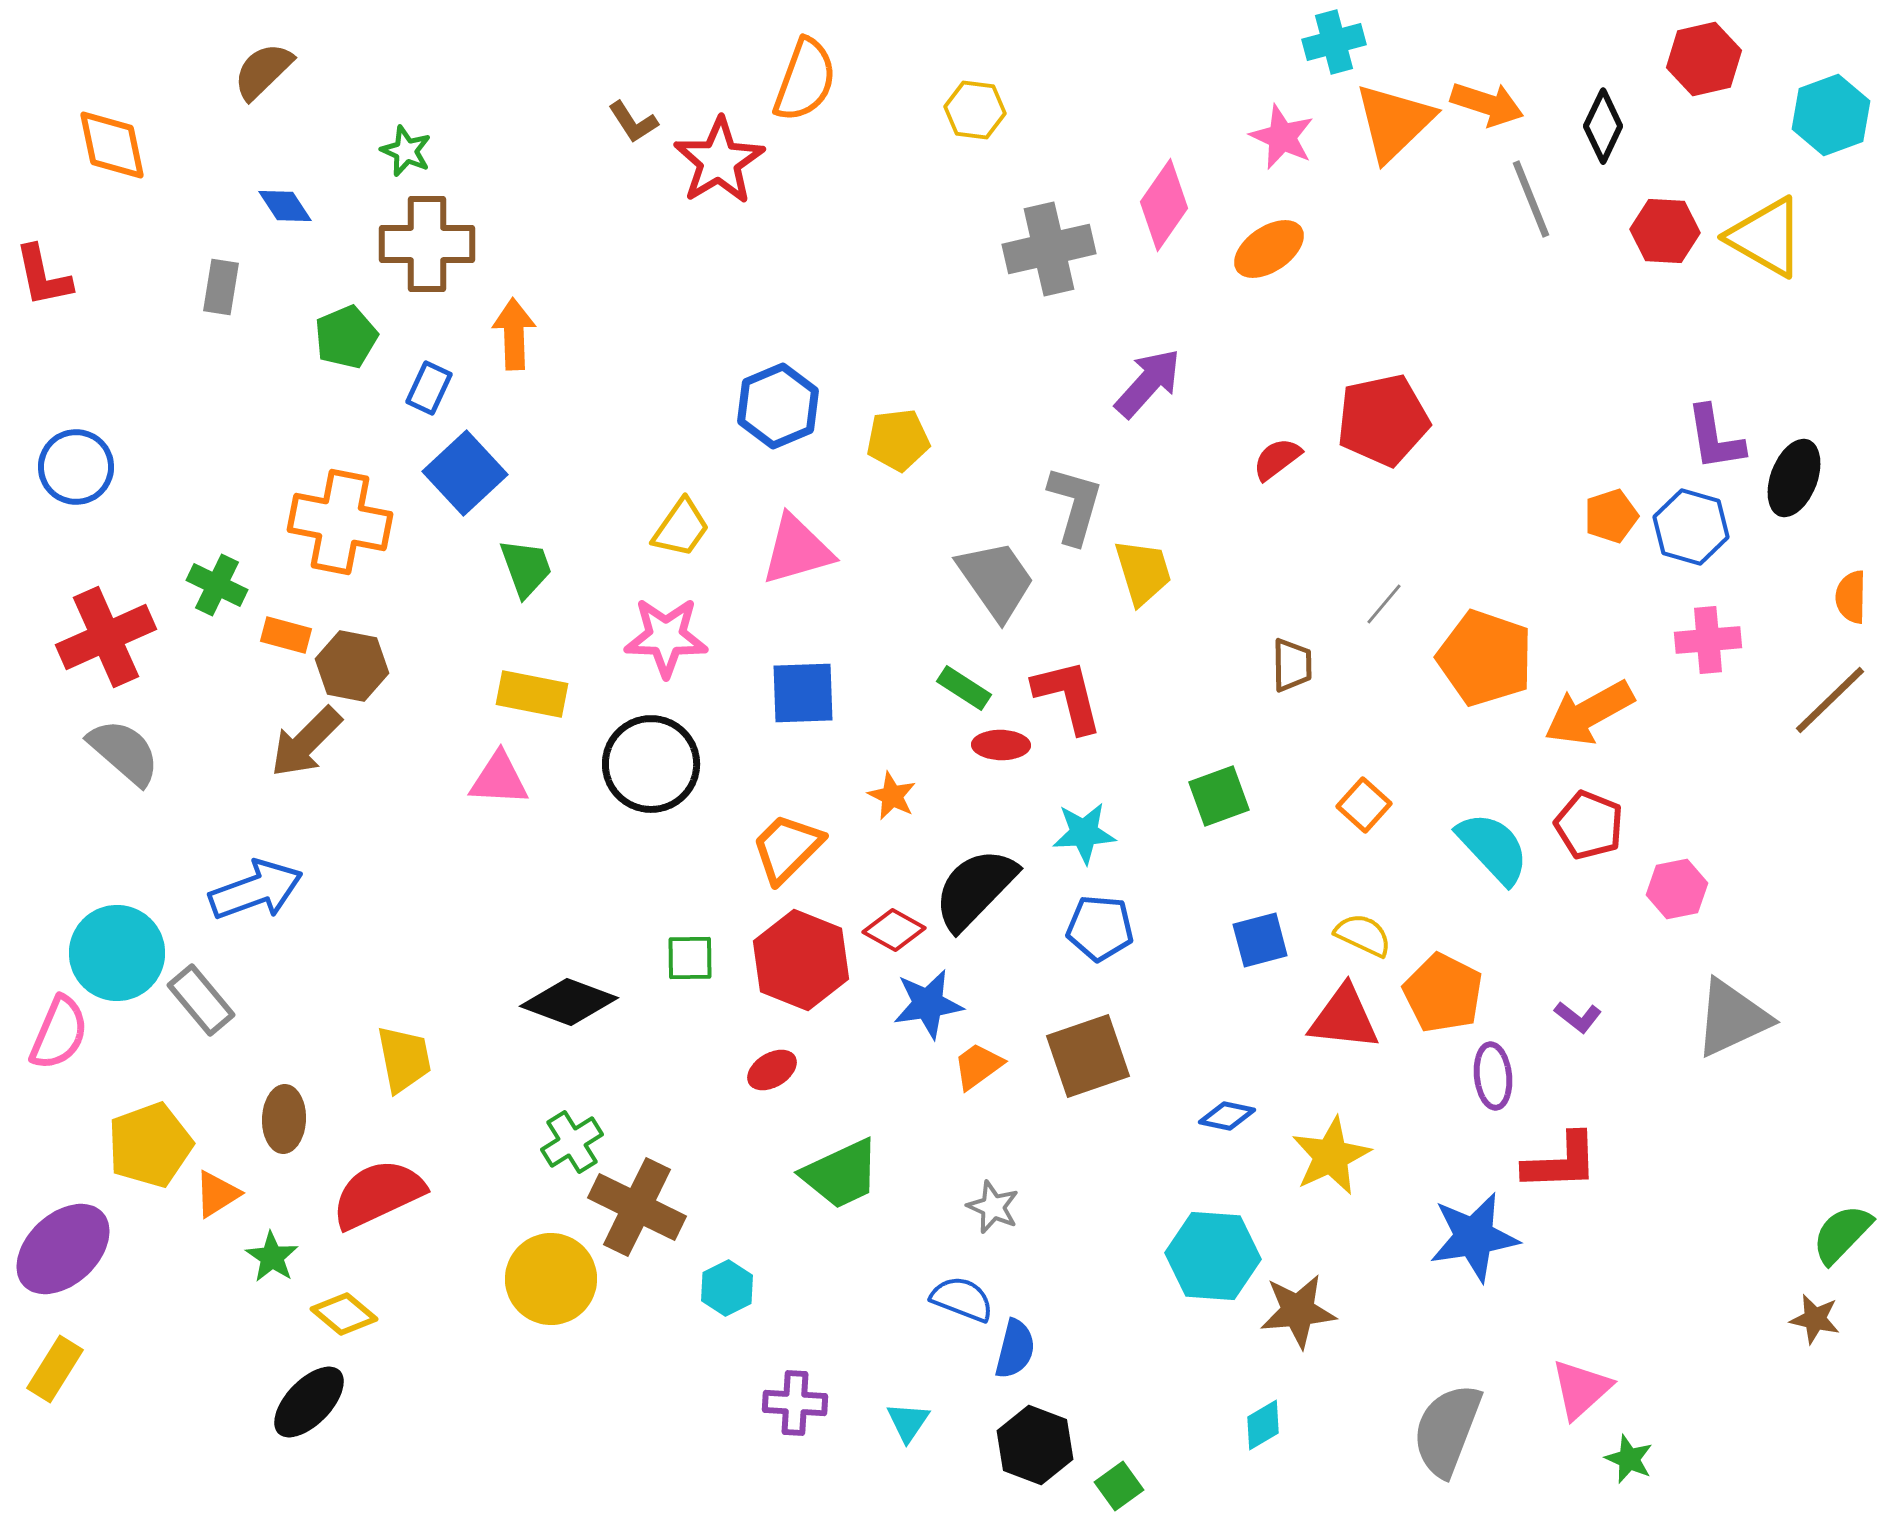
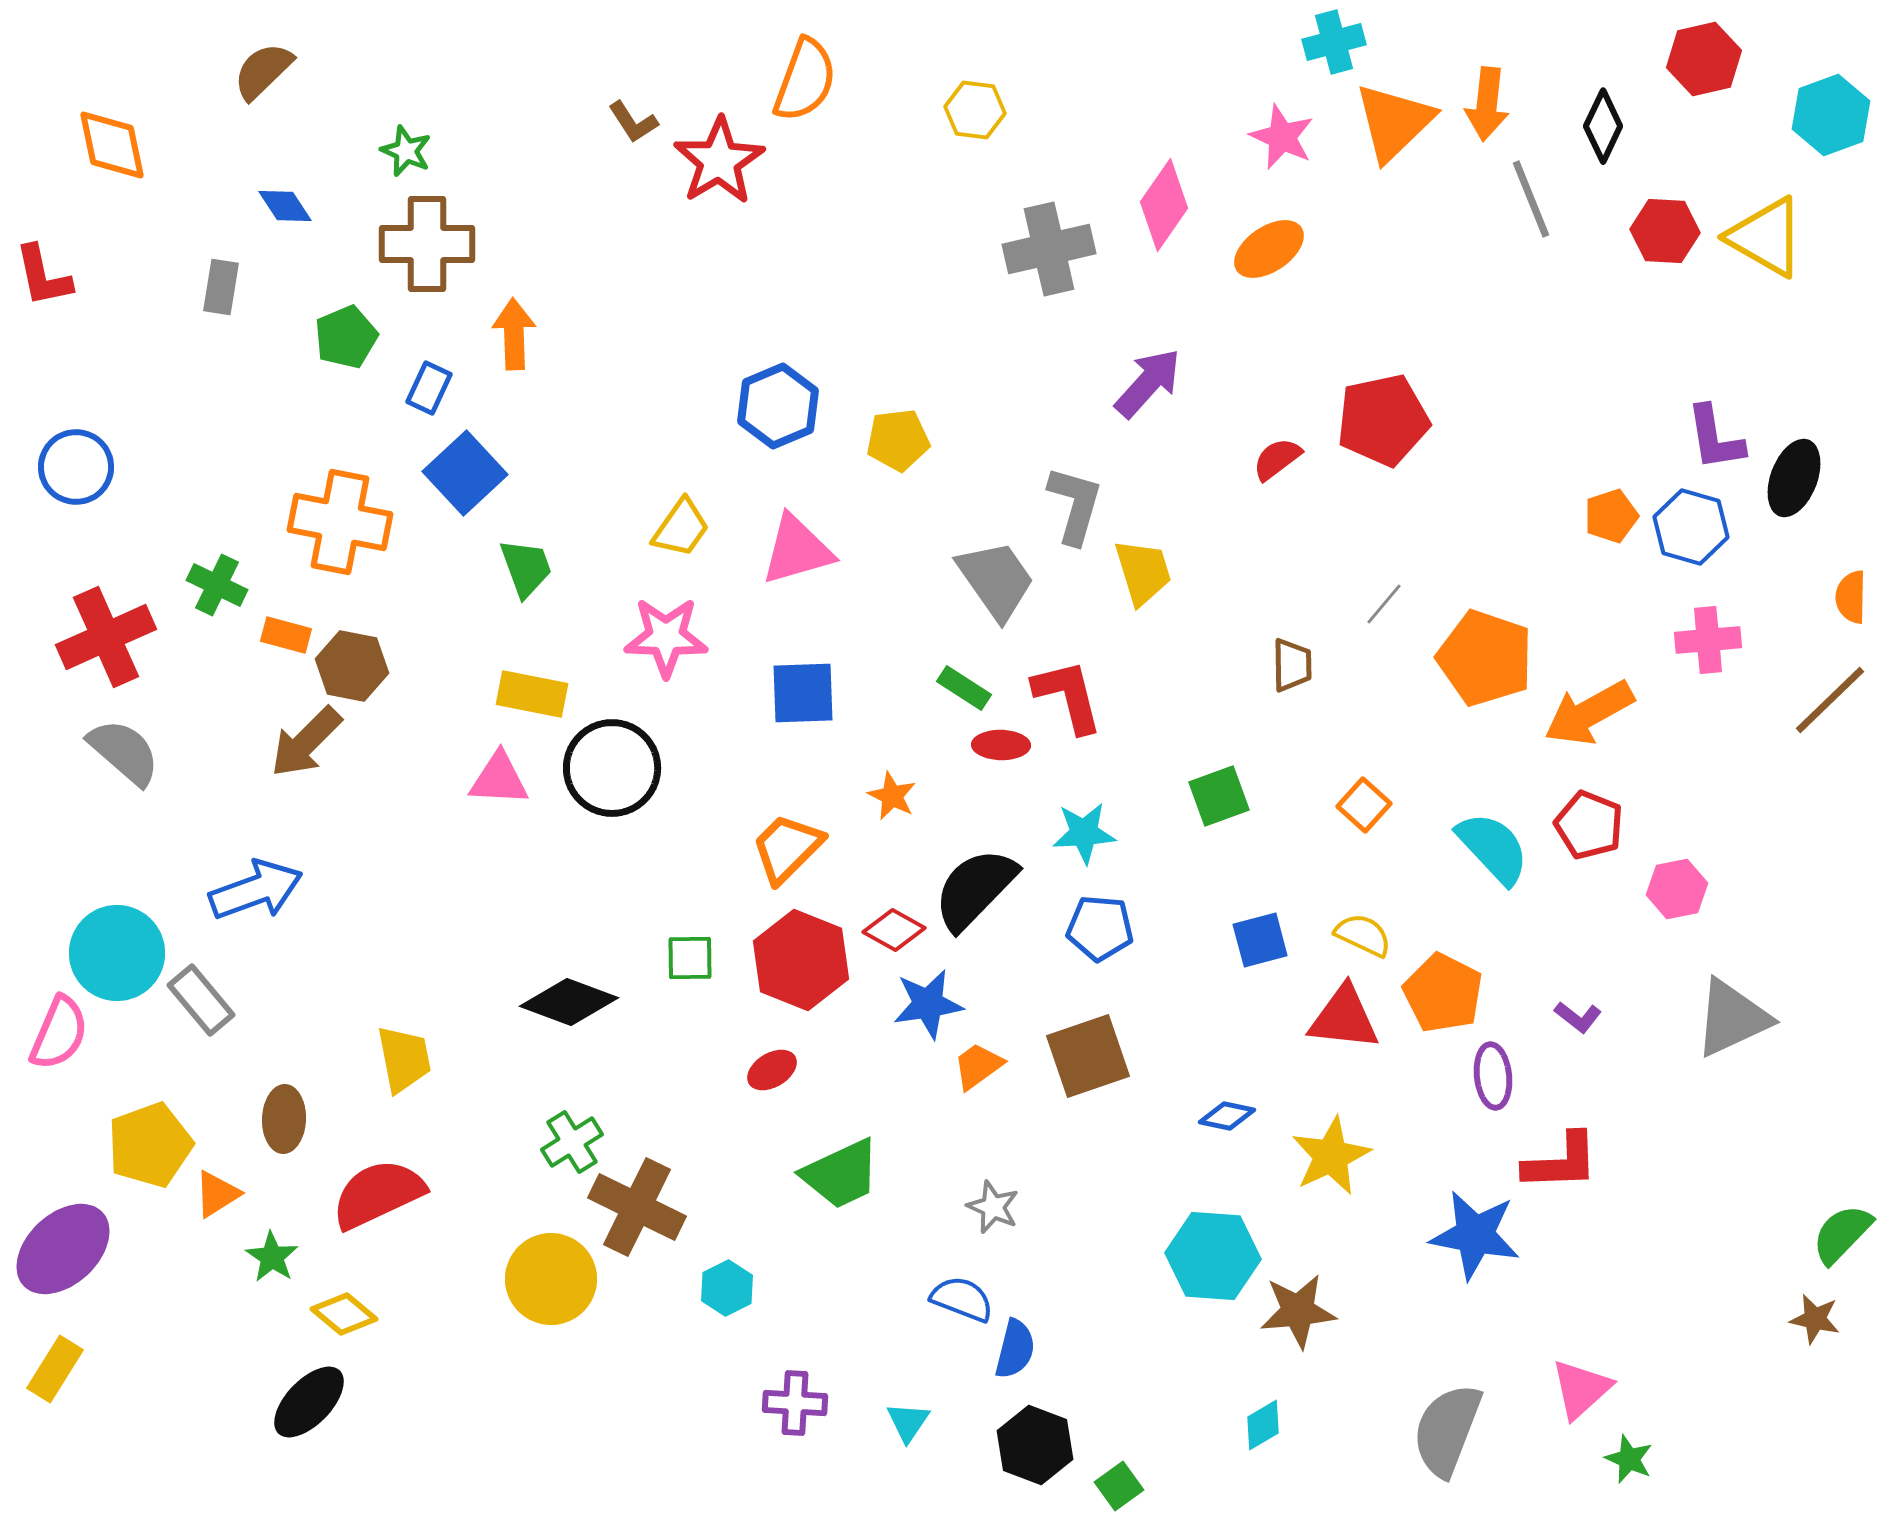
orange arrow at (1487, 104): rotated 78 degrees clockwise
black circle at (651, 764): moved 39 px left, 4 px down
blue star at (1474, 1237): moved 1 px right, 2 px up; rotated 20 degrees clockwise
